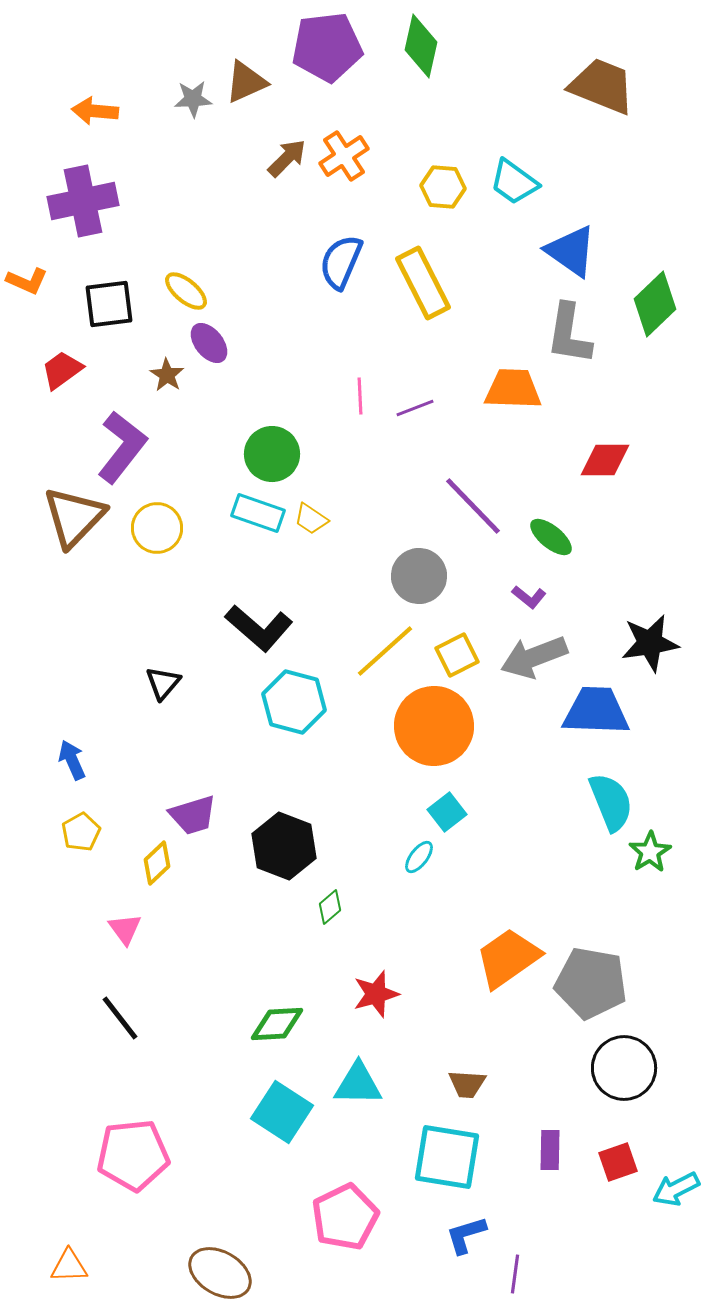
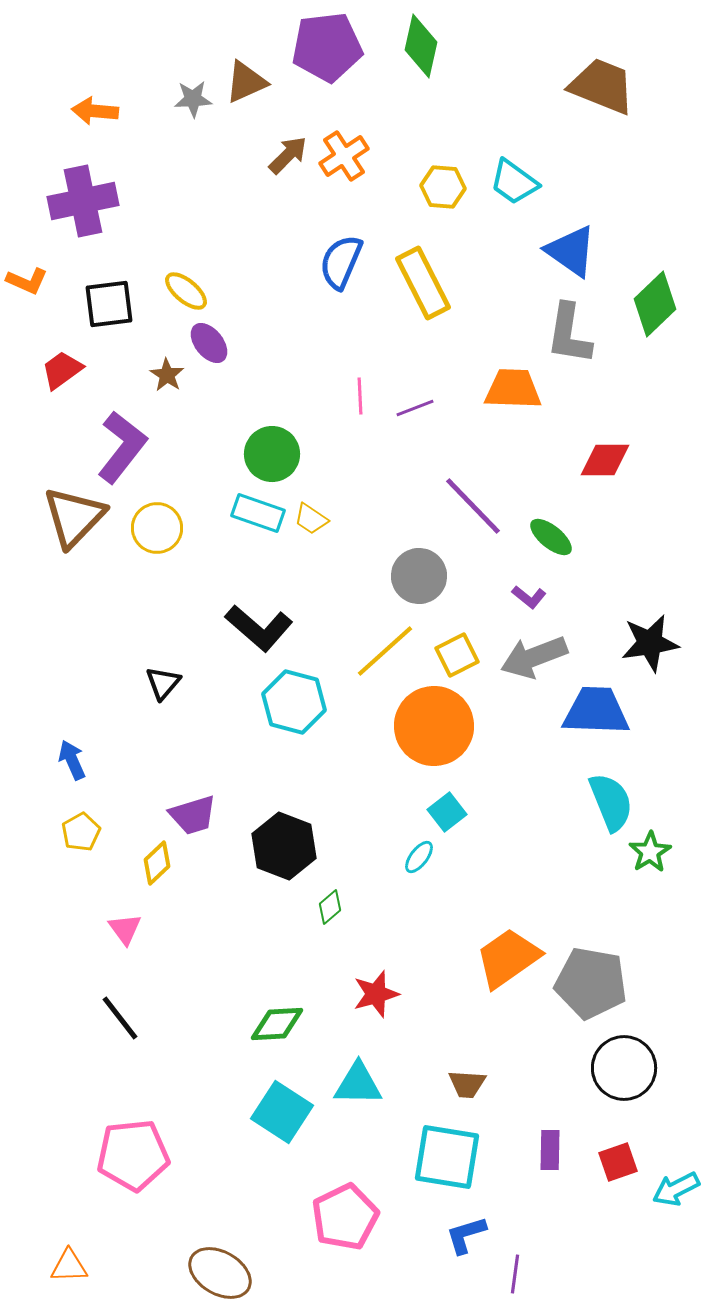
brown arrow at (287, 158): moved 1 px right, 3 px up
